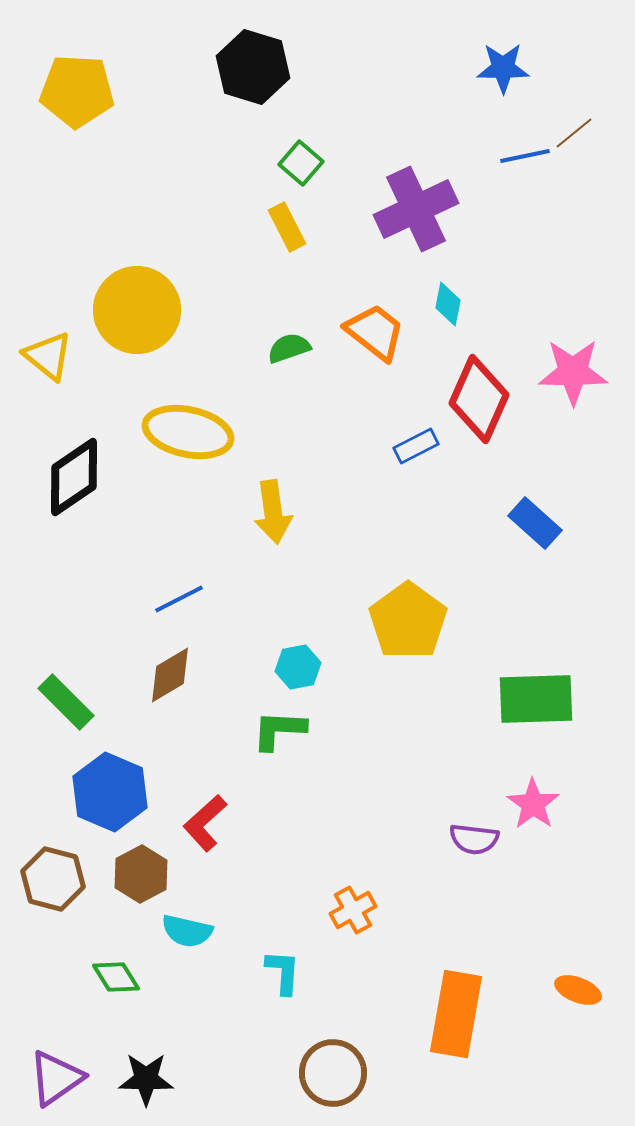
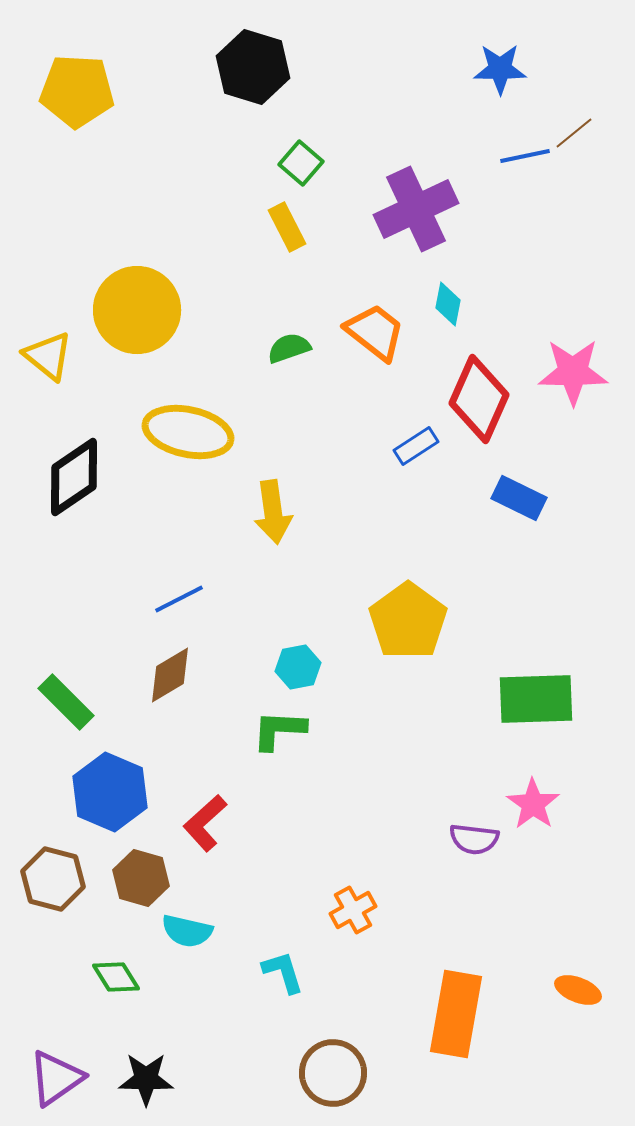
blue star at (503, 68): moved 3 px left, 1 px down
blue rectangle at (416, 446): rotated 6 degrees counterclockwise
blue rectangle at (535, 523): moved 16 px left, 25 px up; rotated 16 degrees counterclockwise
brown hexagon at (141, 874): moved 4 px down; rotated 16 degrees counterclockwise
cyan L-shape at (283, 972): rotated 21 degrees counterclockwise
